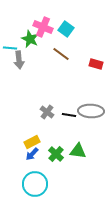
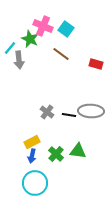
pink cross: moved 1 px up
cyan line: rotated 56 degrees counterclockwise
blue arrow: moved 2 px down; rotated 32 degrees counterclockwise
cyan circle: moved 1 px up
